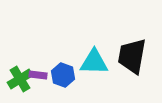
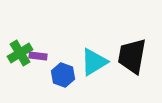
cyan triangle: rotated 32 degrees counterclockwise
purple rectangle: moved 19 px up
green cross: moved 26 px up
